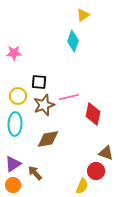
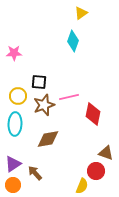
yellow triangle: moved 2 px left, 2 px up
